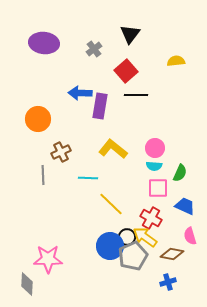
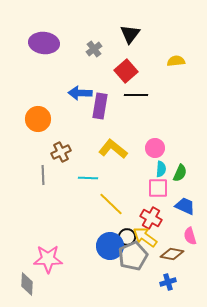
cyan semicircle: moved 7 px right, 3 px down; rotated 91 degrees counterclockwise
